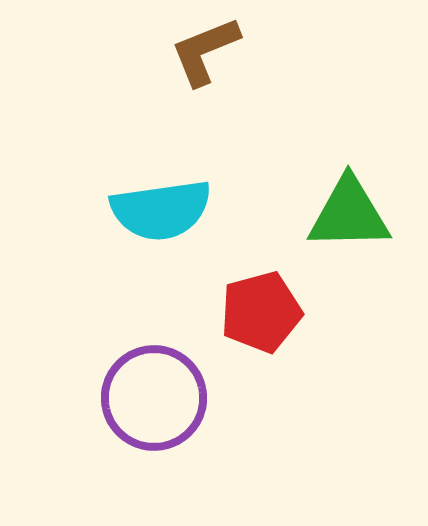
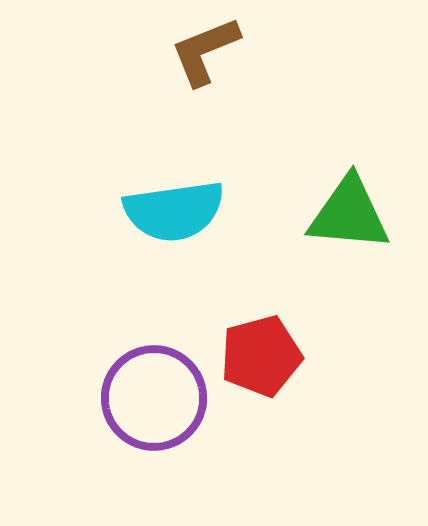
cyan semicircle: moved 13 px right, 1 px down
green triangle: rotated 6 degrees clockwise
red pentagon: moved 44 px down
